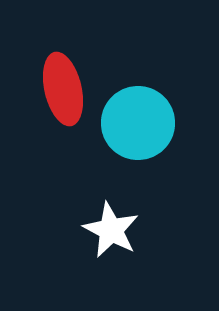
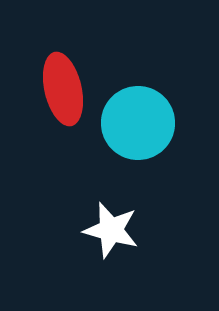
white star: rotated 12 degrees counterclockwise
